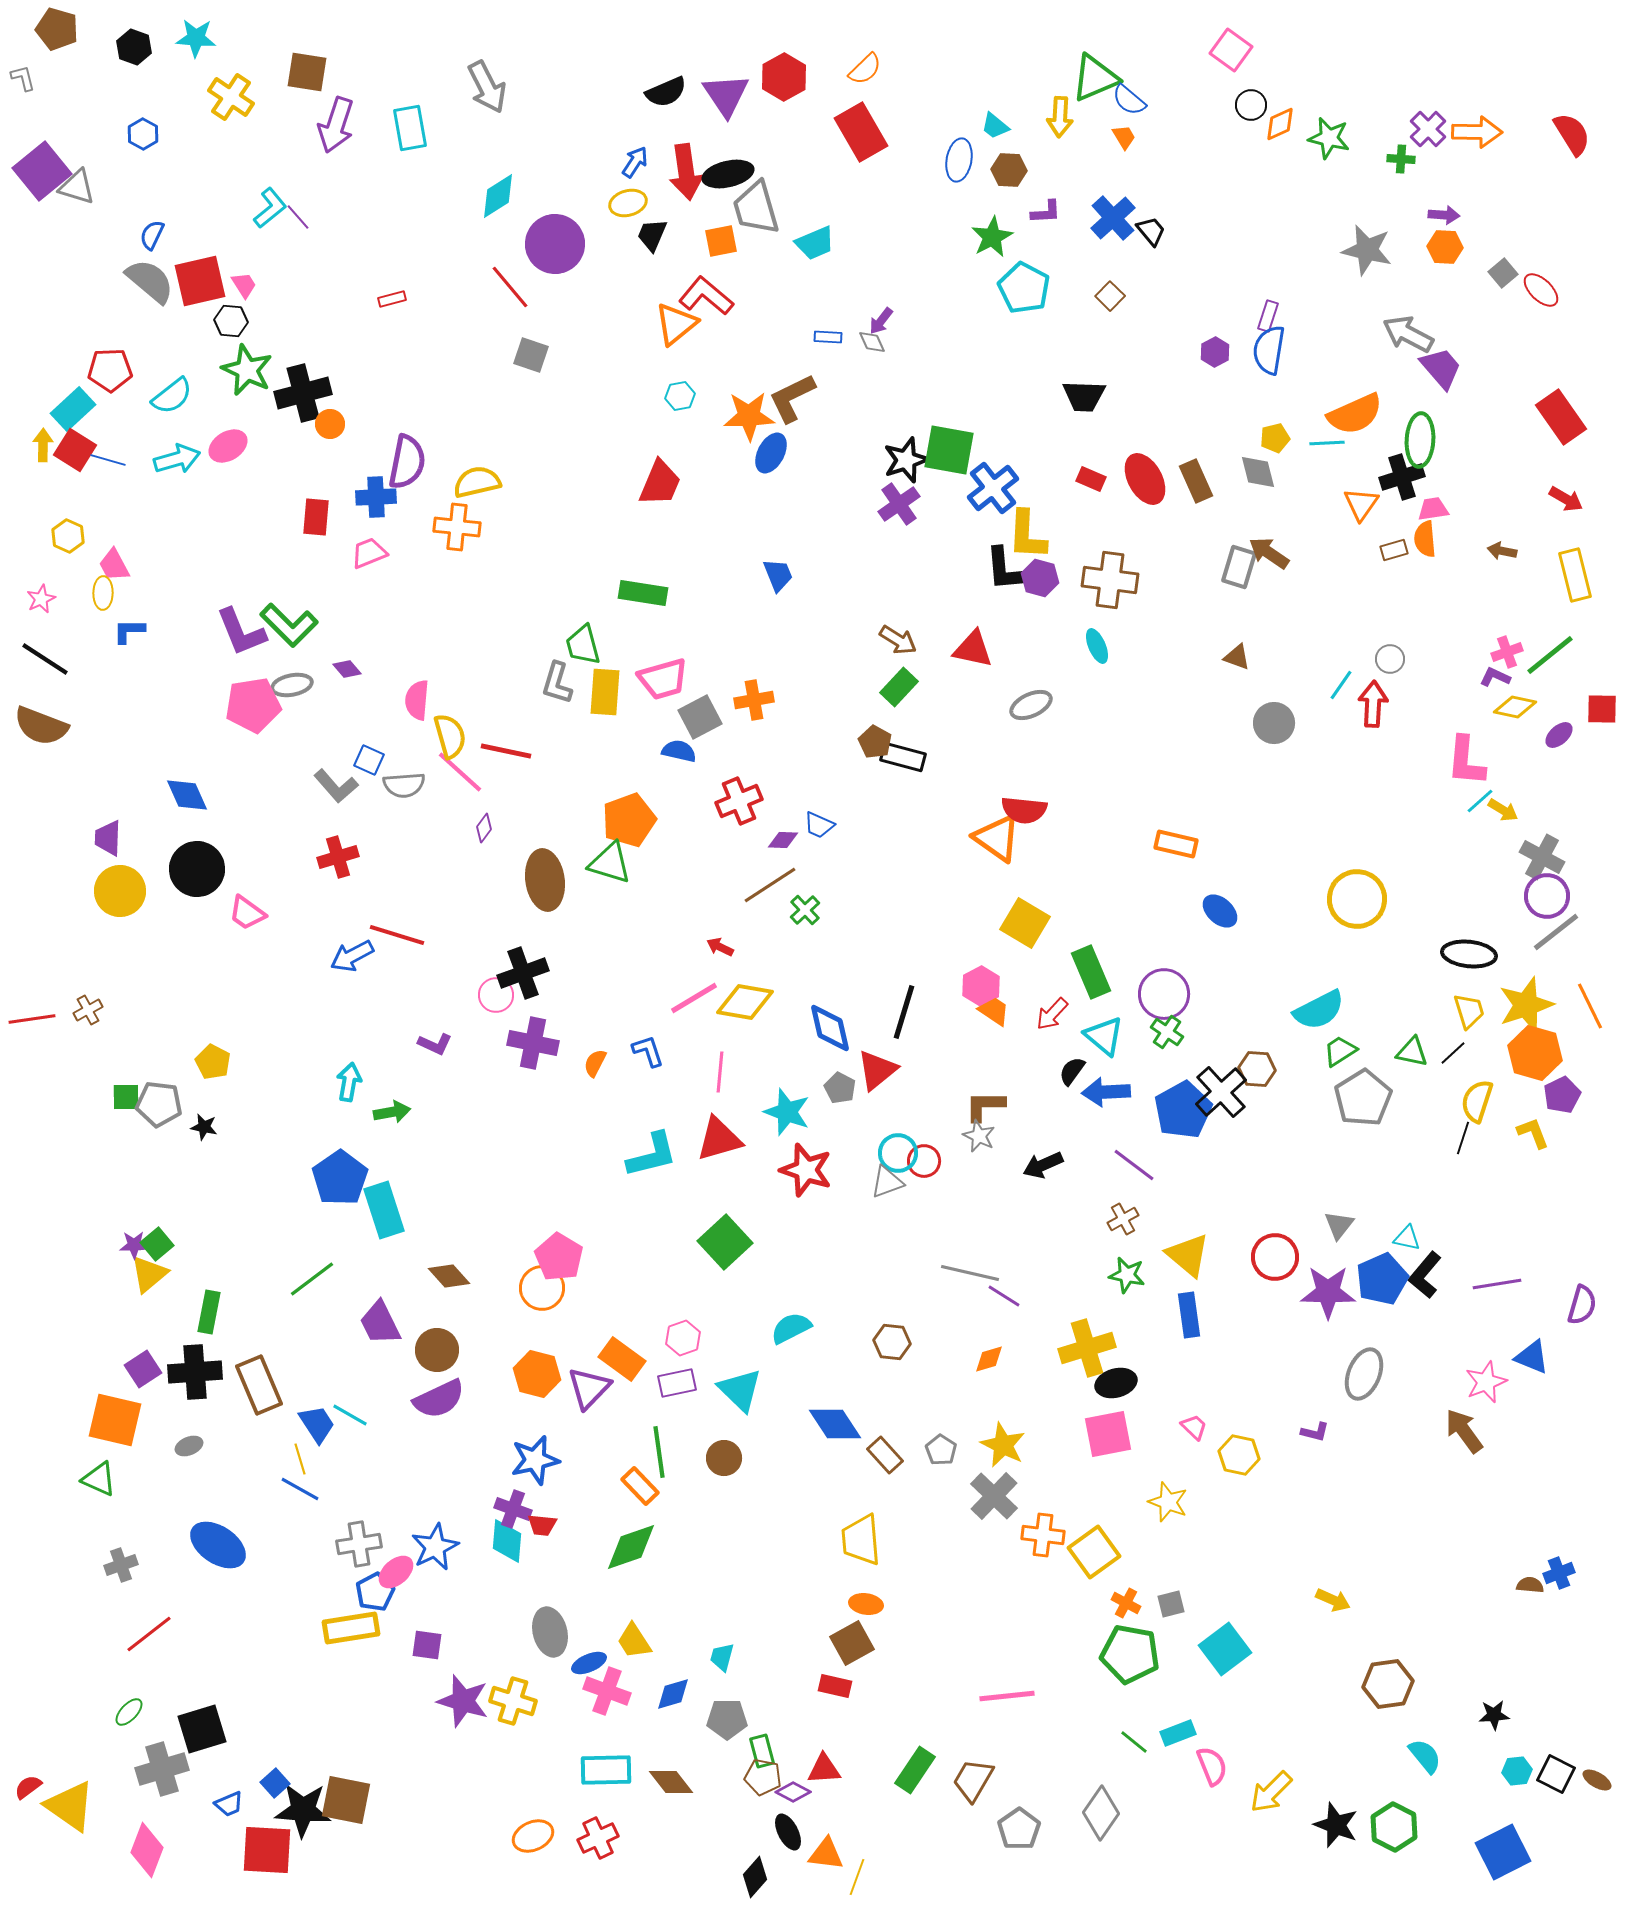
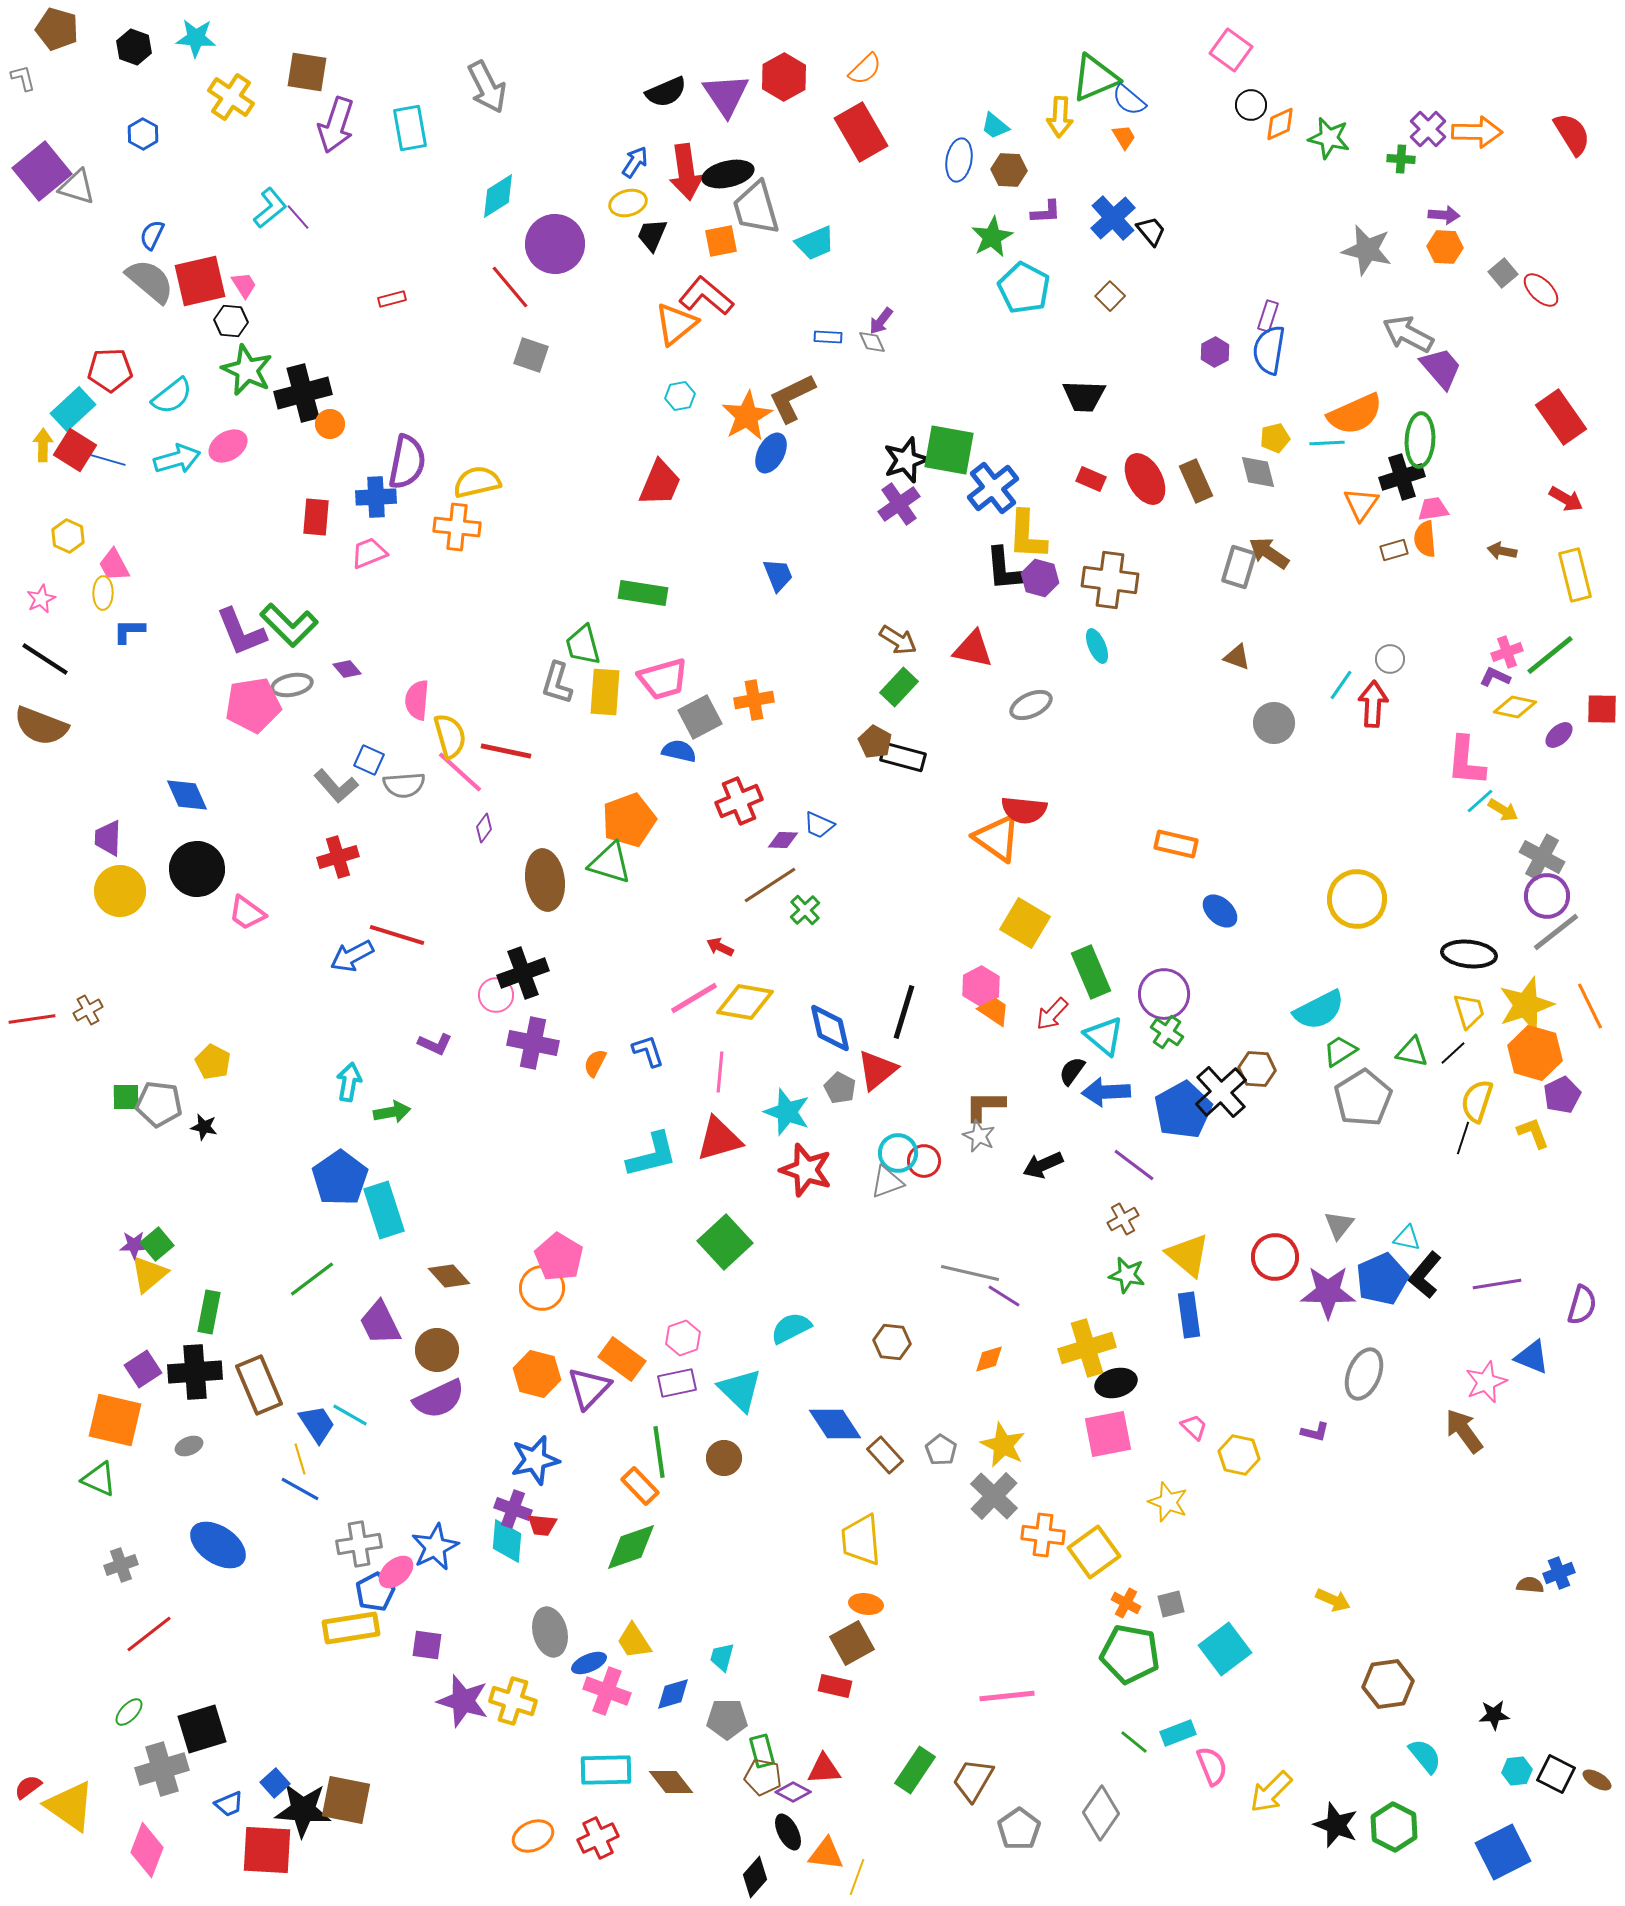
orange star at (749, 416): moved 2 px left; rotated 27 degrees counterclockwise
